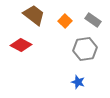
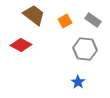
orange square: rotated 16 degrees clockwise
gray hexagon: rotated 15 degrees clockwise
blue star: rotated 16 degrees clockwise
